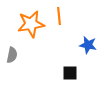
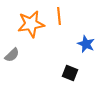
blue star: moved 2 px left, 1 px up; rotated 12 degrees clockwise
gray semicircle: rotated 35 degrees clockwise
black square: rotated 21 degrees clockwise
